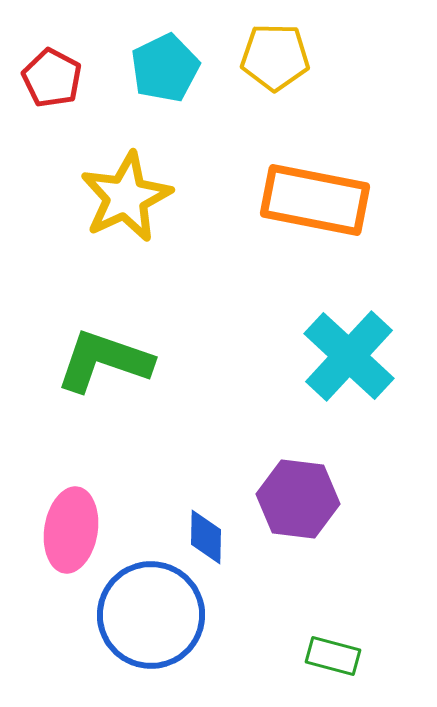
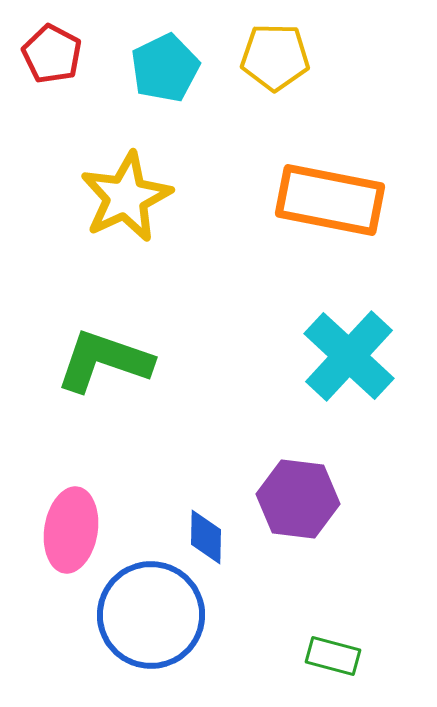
red pentagon: moved 24 px up
orange rectangle: moved 15 px right
